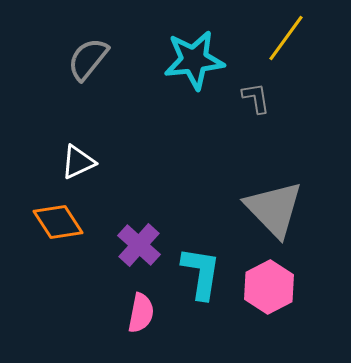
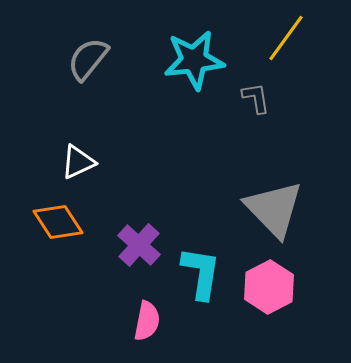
pink semicircle: moved 6 px right, 8 px down
